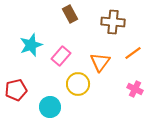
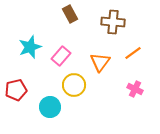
cyan star: moved 1 px left, 2 px down
yellow circle: moved 4 px left, 1 px down
